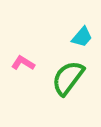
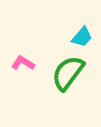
green semicircle: moved 5 px up
